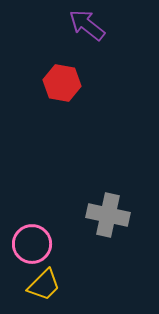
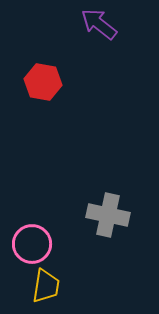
purple arrow: moved 12 px right, 1 px up
red hexagon: moved 19 px left, 1 px up
yellow trapezoid: moved 2 px right, 1 px down; rotated 36 degrees counterclockwise
